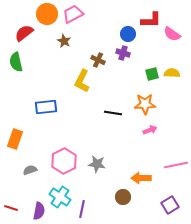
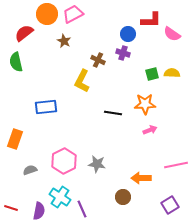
purple line: rotated 36 degrees counterclockwise
